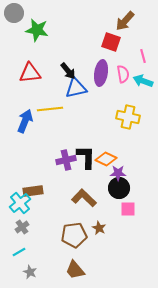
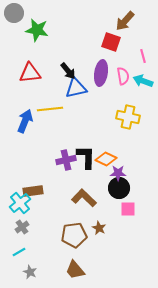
pink semicircle: moved 2 px down
